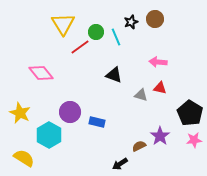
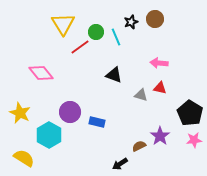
pink arrow: moved 1 px right, 1 px down
